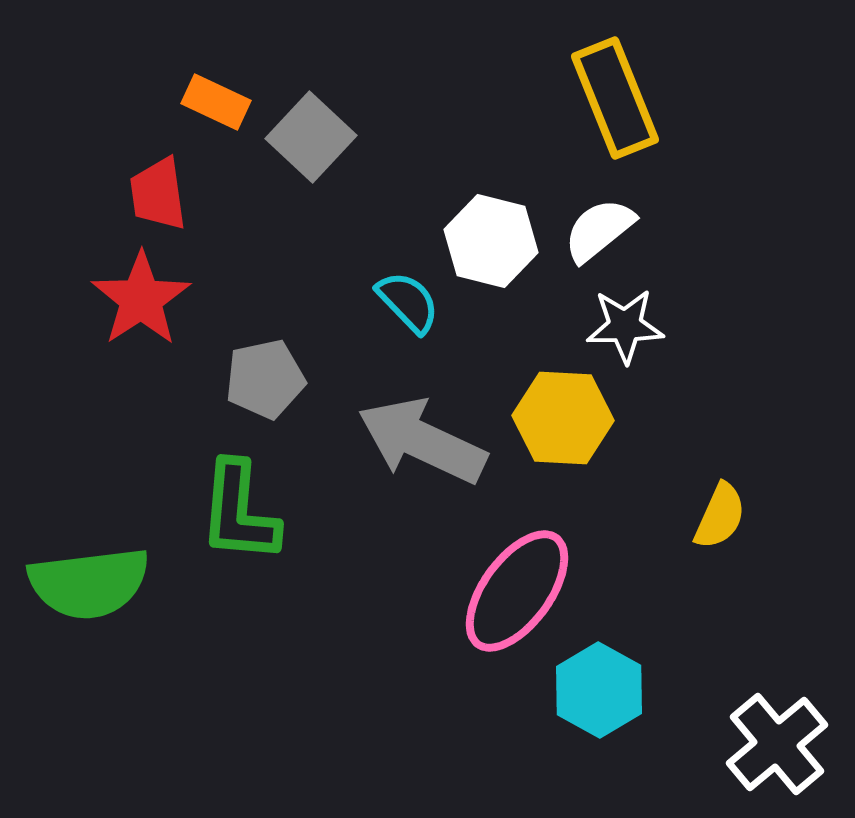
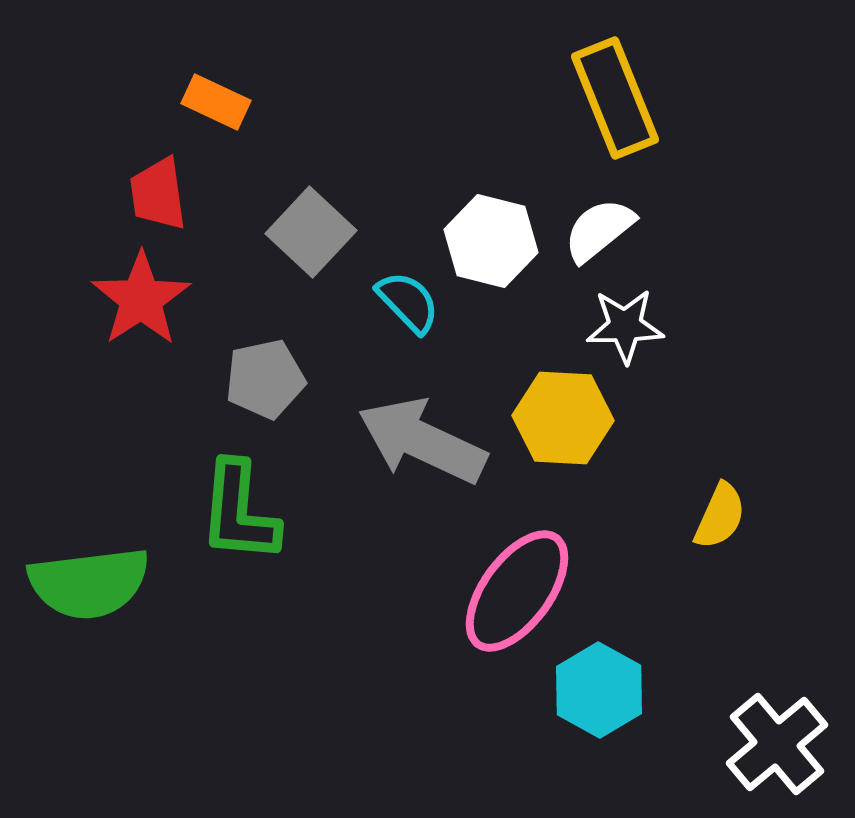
gray square: moved 95 px down
